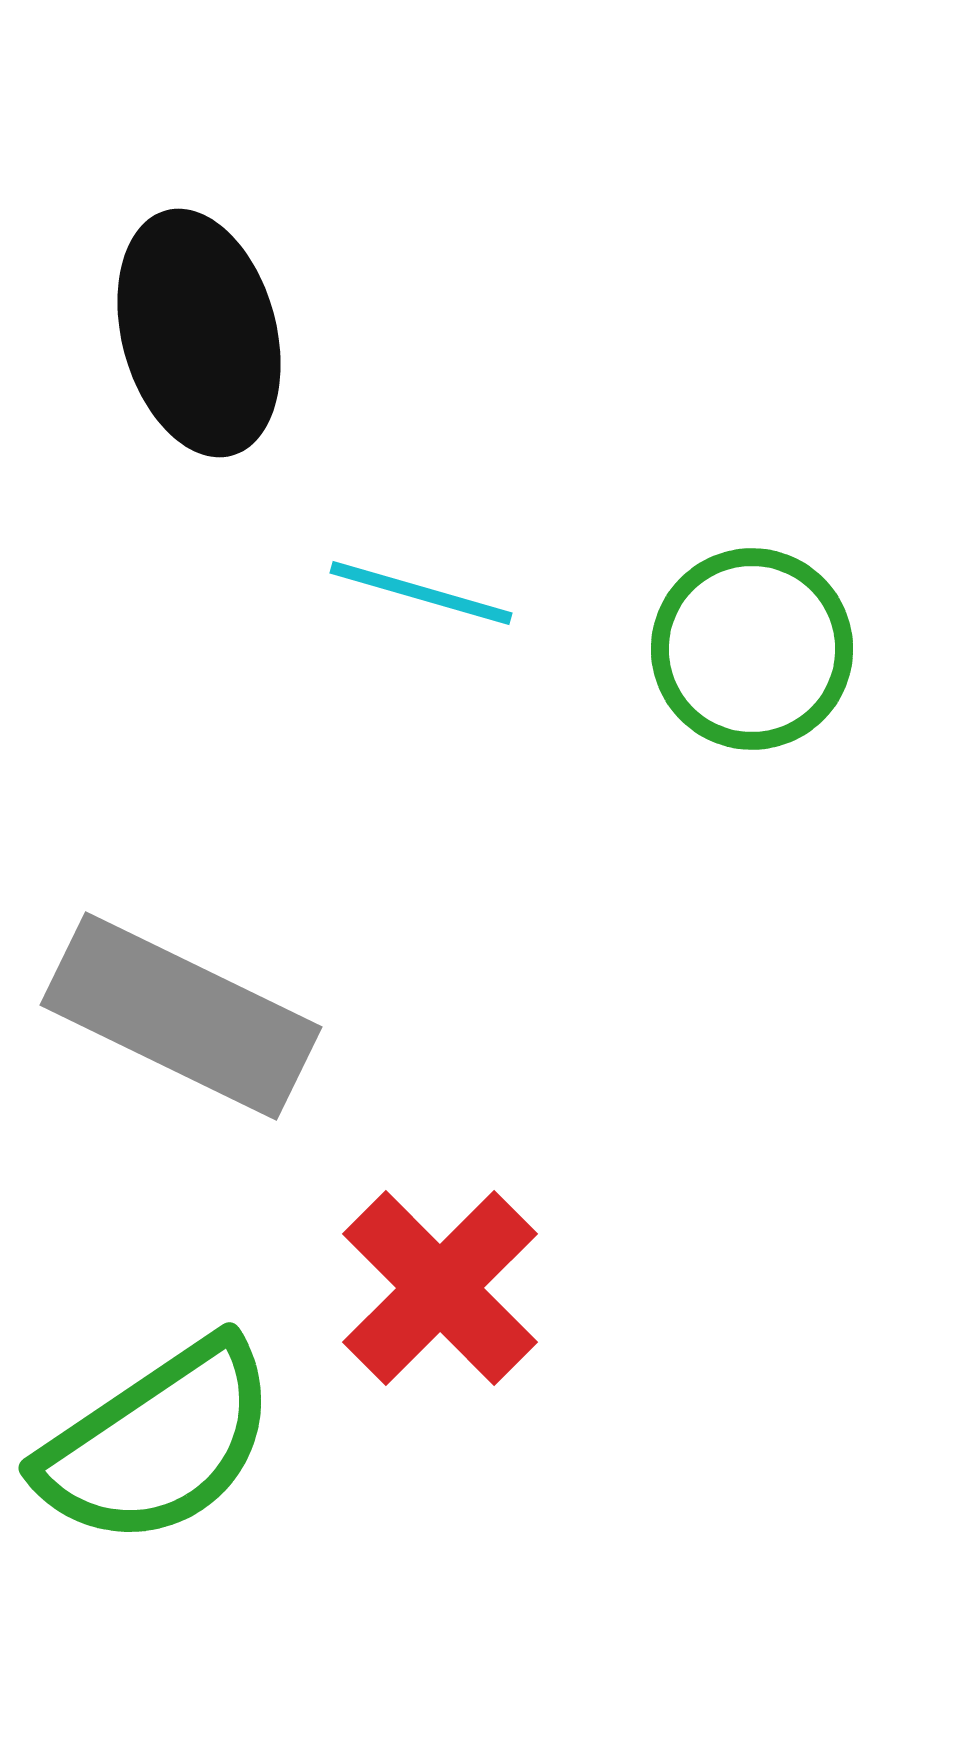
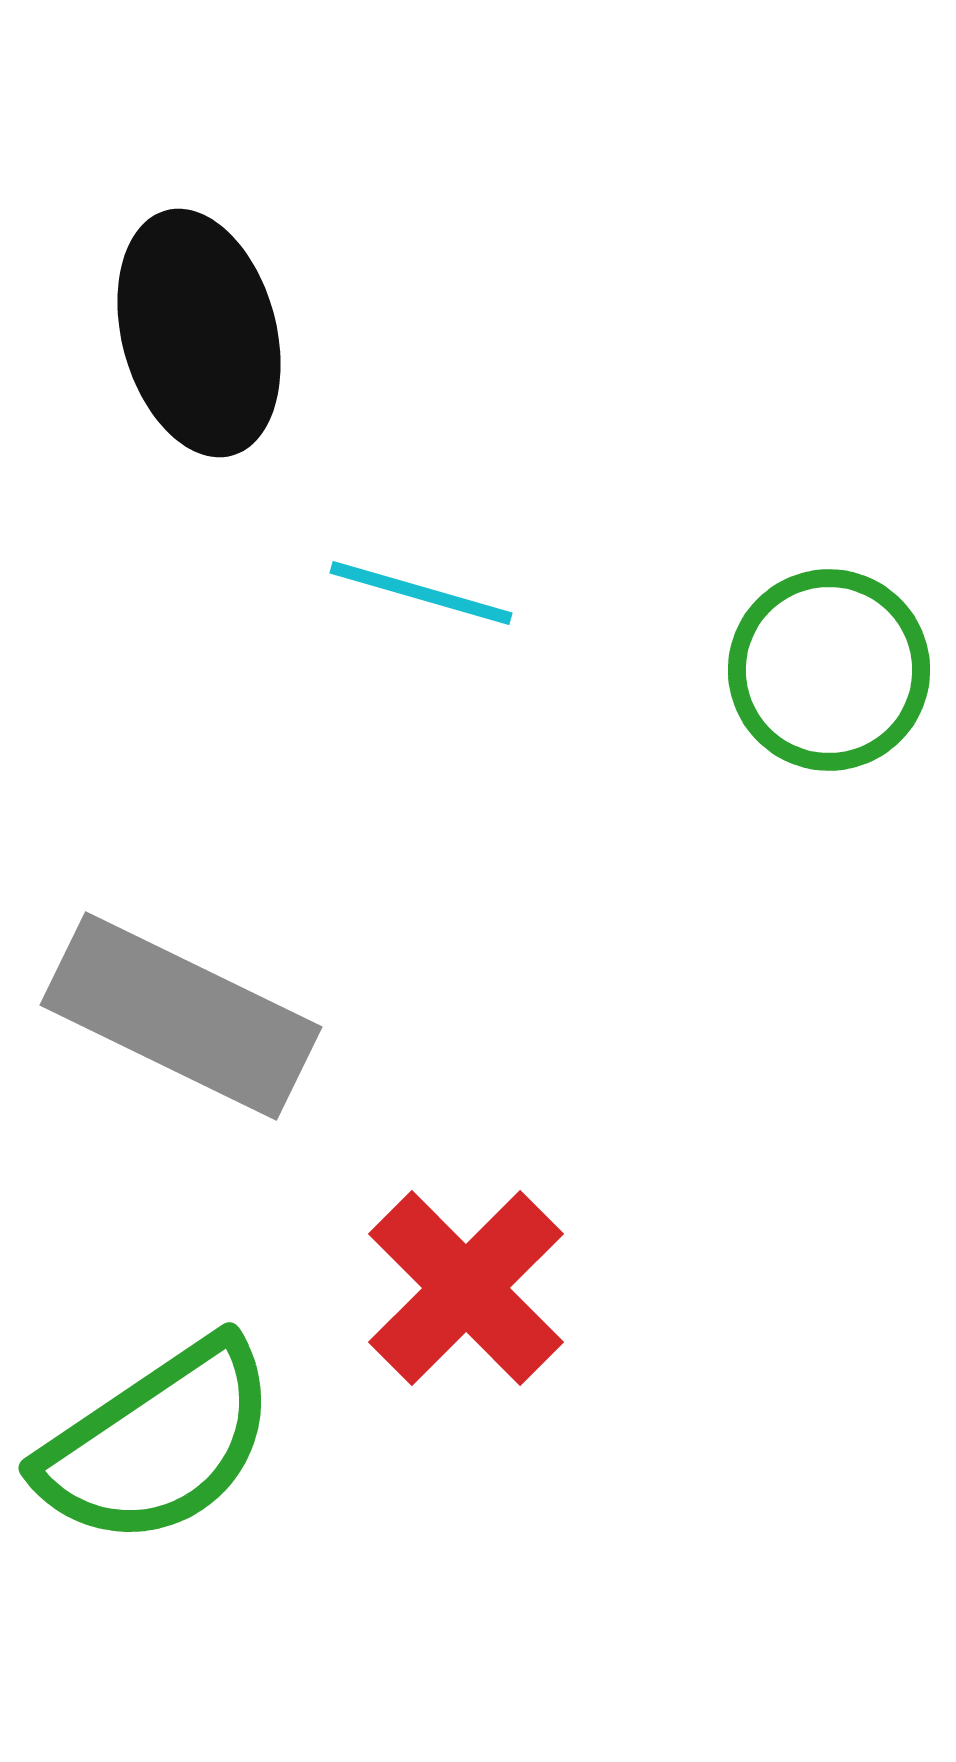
green circle: moved 77 px right, 21 px down
red cross: moved 26 px right
